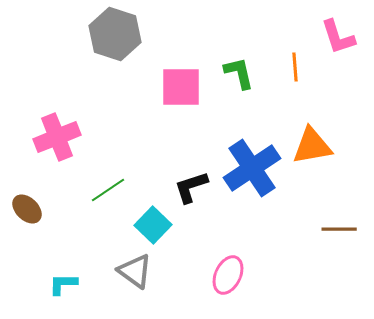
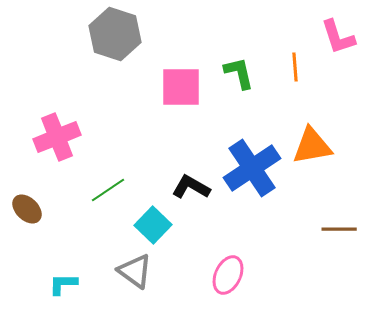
black L-shape: rotated 48 degrees clockwise
